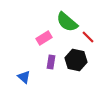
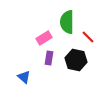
green semicircle: rotated 50 degrees clockwise
purple rectangle: moved 2 px left, 4 px up
